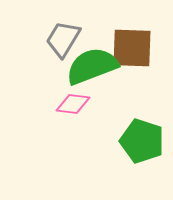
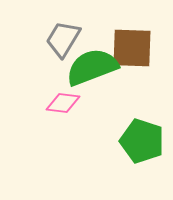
green semicircle: moved 1 px down
pink diamond: moved 10 px left, 1 px up
